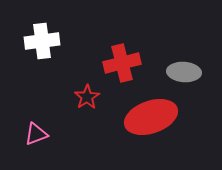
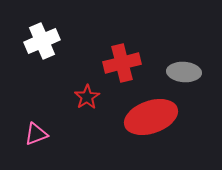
white cross: rotated 16 degrees counterclockwise
